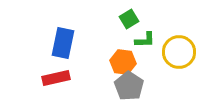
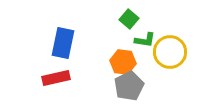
green square: rotated 18 degrees counterclockwise
green L-shape: rotated 10 degrees clockwise
yellow circle: moved 9 px left
gray pentagon: rotated 12 degrees clockwise
